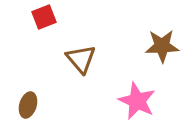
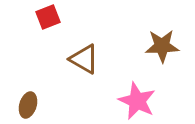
red square: moved 4 px right
brown triangle: moved 3 px right; rotated 20 degrees counterclockwise
